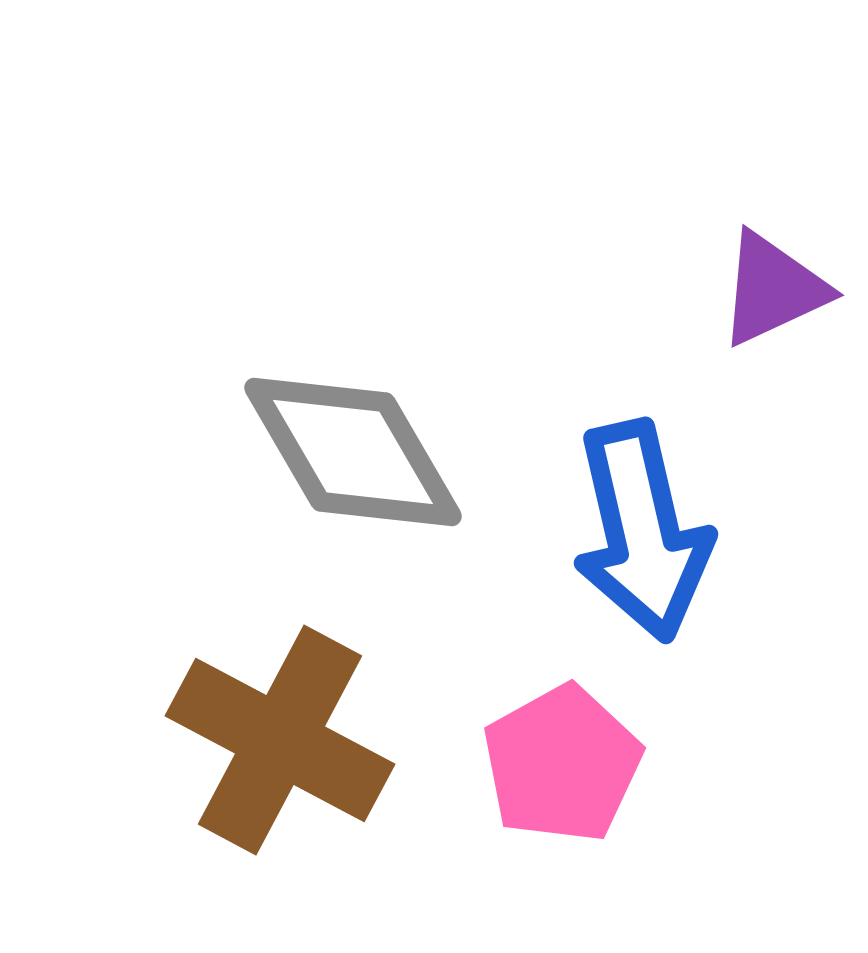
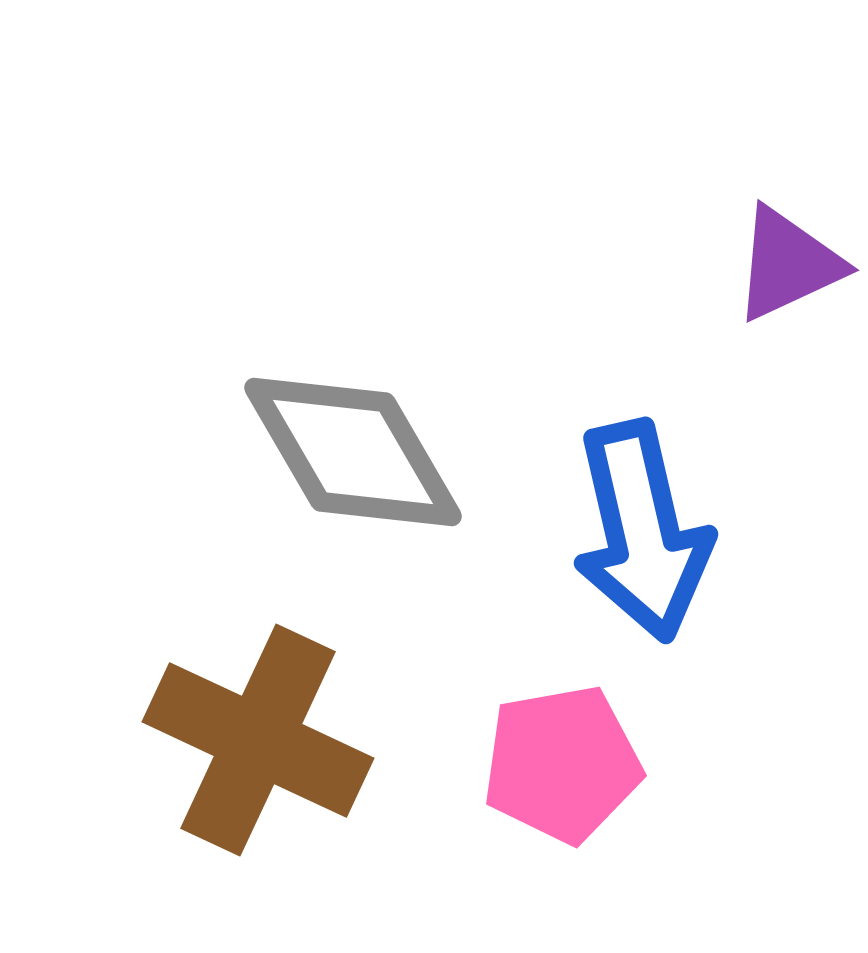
purple triangle: moved 15 px right, 25 px up
brown cross: moved 22 px left; rotated 3 degrees counterclockwise
pink pentagon: rotated 19 degrees clockwise
